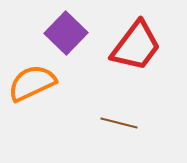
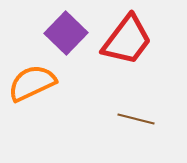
red trapezoid: moved 9 px left, 6 px up
brown line: moved 17 px right, 4 px up
